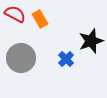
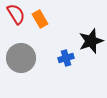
red semicircle: moved 1 px right; rotated 30 degrees clockwise
blue cross: moved 1 px up; rotated 28 degrees clockwise
